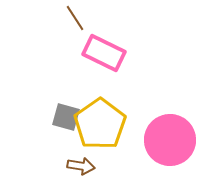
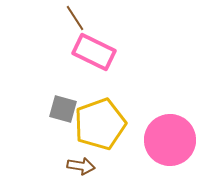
pink rectangle: moved 10 px left, 1 px up
gray square: moved 3 px left, 8 px up
yellow pentagon: rotated 15 degrees clockwise
